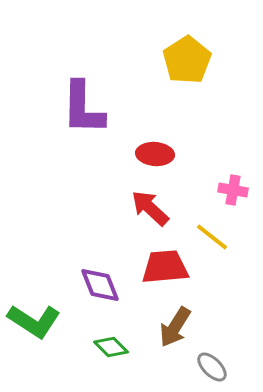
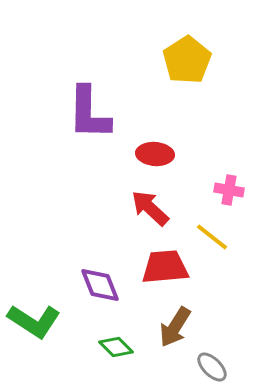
purple L-shape: moved 6 px right, 5 px down
pink cross: moved 4 px left
green diamond: moved 5 px right
